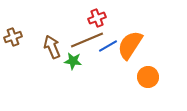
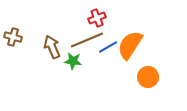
brown cross: rotated 36 degrees clockwise
blue line: moved 1 px down
